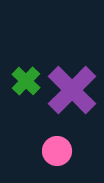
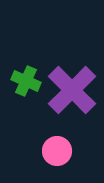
green cross: rotated 20 degrees counterclockwise
